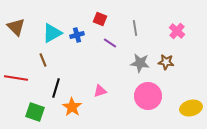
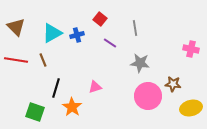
red square: rotated 16 degrees clockwise
pink cross: moved 14 px right, 18 px down; rotated 28 degrees counterclockwise
brown star: moved 7 px right, 22 px down
red line: moved 18 px up
pink triangle: moved 5 px left, 4 px up
